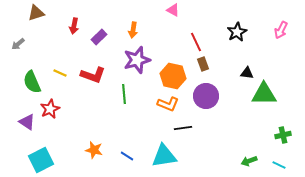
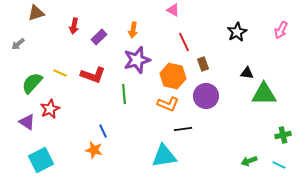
red line: moved 12 px left
green semicircle: moved 1 px down; rotated 65 degrees clockwise
black line: moved 1 px down
blue line: moved 24 px left, 25 px up; rotated 32 degrees clockwise
